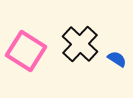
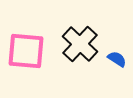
pink square: rotated 27 degrees counterclockwise
